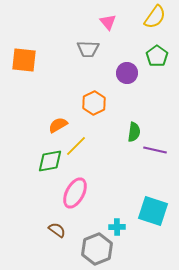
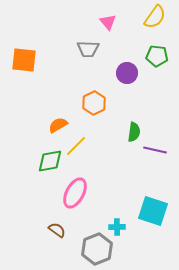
green pentagon: rotated 30 degrees counterclockwise
